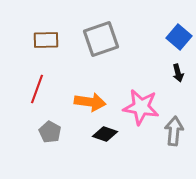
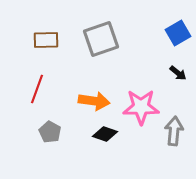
blue square: moved 1 px left, 4 px up; rotated 20 degrees clockwise
black arrow: rotated 36 degrees counterclockwise
orange arrow: moved 4 px right, 1 px up
pink star: rotated 9 degrees counterclockwise
